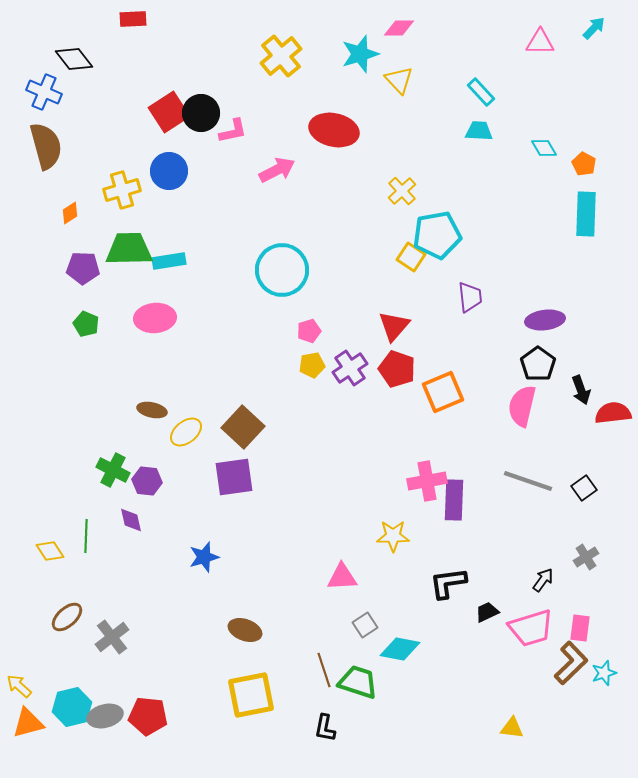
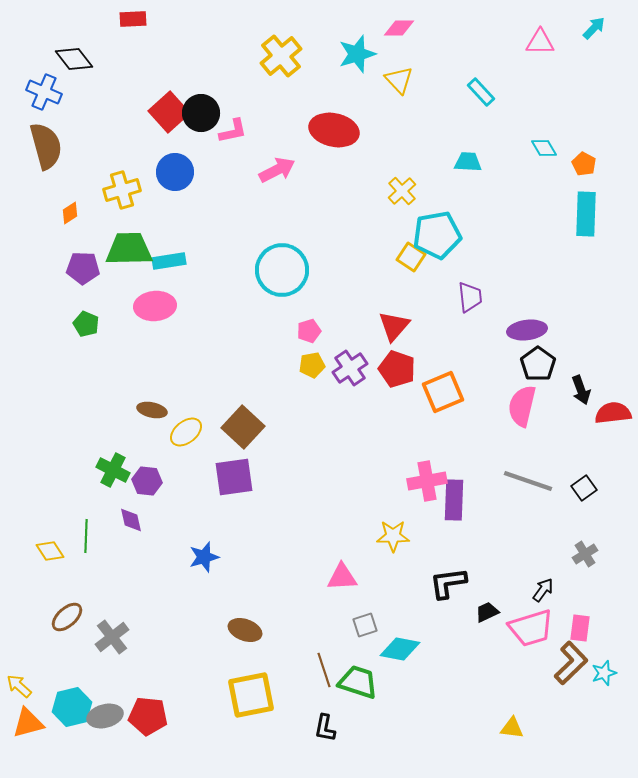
cyan star at (360, 54): moved 3 px left
red square at (169, 112): rotated 9 degrees counterclockwise
cyan trapezoid at (479, 131): moved 11 px left, 31 px down
blue circle at (169, 171): moved 6 px right, 1 px down
pink ellipse at (155, 318): moved 12 px up
purple ellipse at (545, 320): moved 18 px left, 10 px down
gray cross at (586, 557): moved 1 px left, 3 px up
black arrow at (543, 580): moved 10 px down
gray square at (365, 625): rotated 15 degrees clockwise
